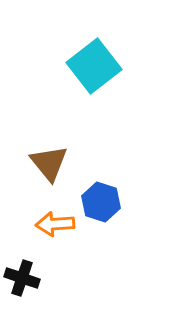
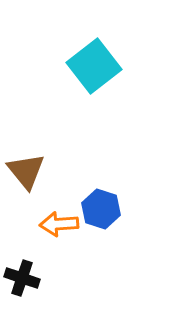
brown triangle: moved 23 px left, 8 px down
blue hexagon: moved 7 px down
orange arrow: moved 4 px right
